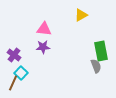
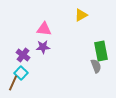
purple cross: moved 9 px right
